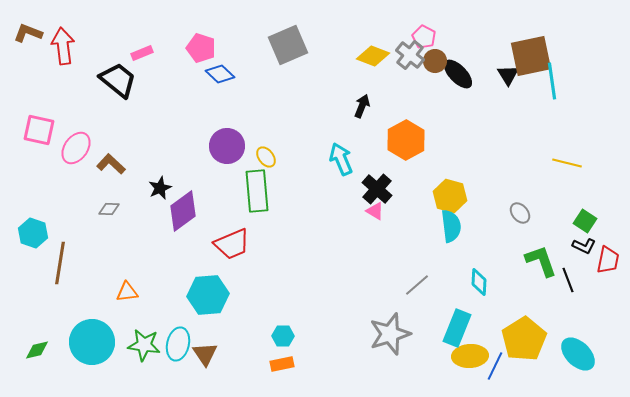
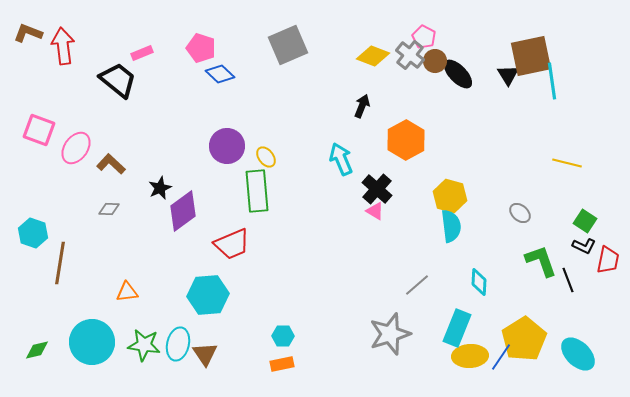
pink square at (39, 130): rotated 8 degrees clockwise
gray ellipse at (520, 213): rotated 10 degrees counterclockwise
blue line at (495, 366): moved 6 px right, 9 px up; rotated 8 degrees clockwise
